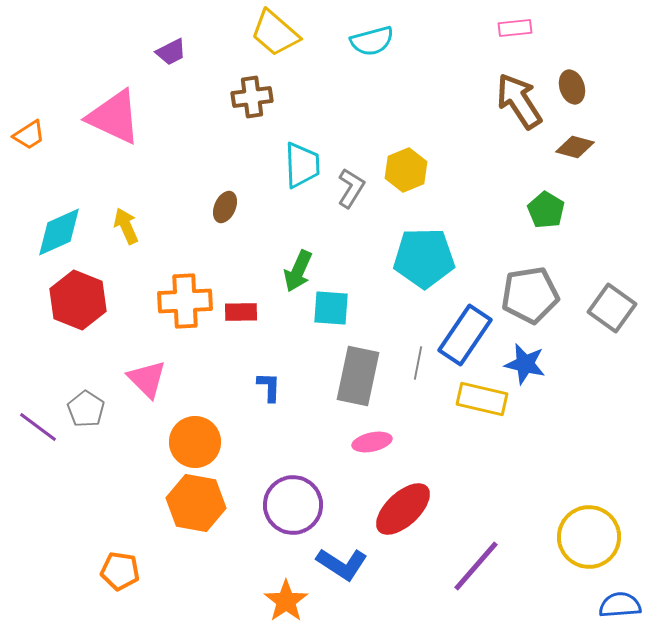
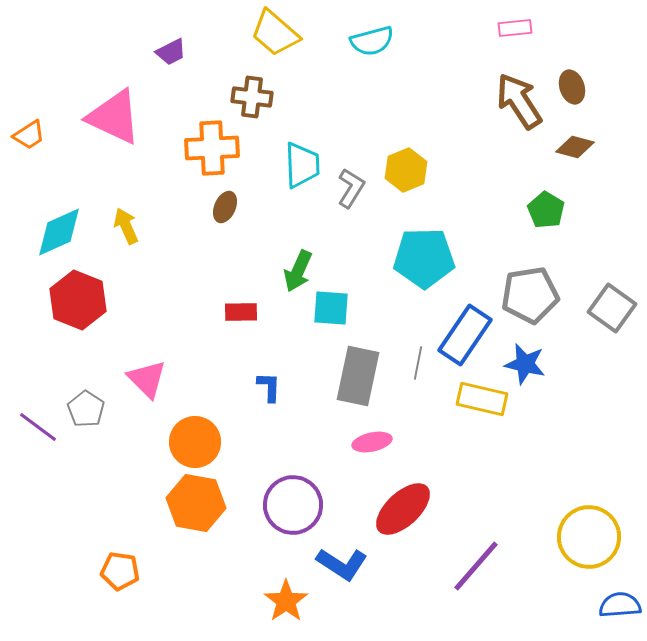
brown cross at (252, 97): rotated 15 degrees clockwise
orange cross at (185, 301): moved 27 px right, 153 px up
